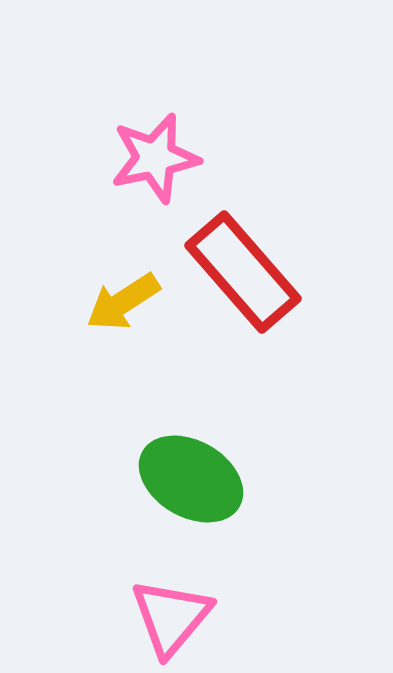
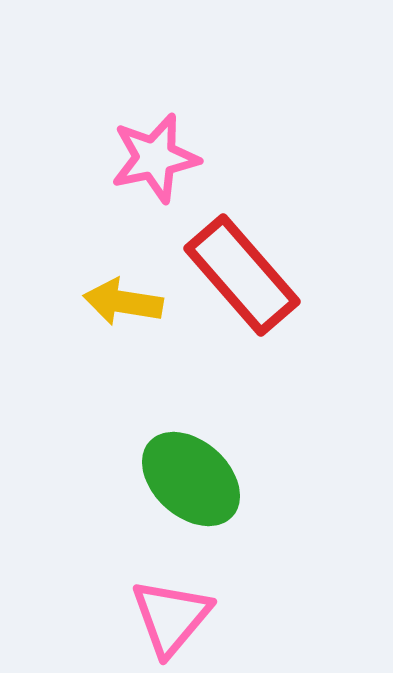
red rectangle: moved 1 px left, 3 px down
yellow arrow: rotated 42 degrees clockwise
green ellipse: rotated 12 degrees clockwise
